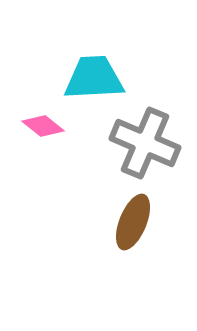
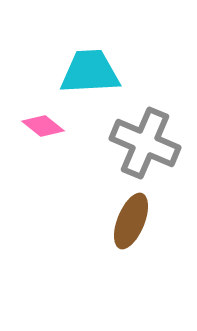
cyan trapezoid: moved 4 px left, 6 px up
brown ellipse: moved 2 px left, 1 px up
